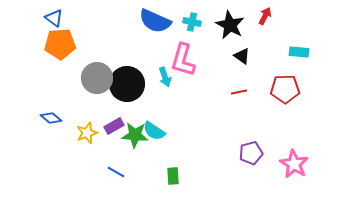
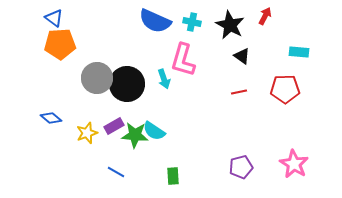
cyan arrow: moved 1 px left, 2 px down
purple pentagon: moved 10 px left, 14 px down
